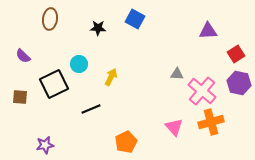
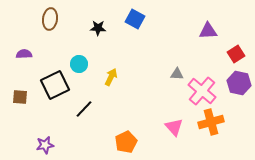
purple semicircle: moved 1 px right, 2 px up; rotated 133 degrees clockwise
black square: moved 1 px right, 1 px down
black line: moved 7 px left; rotated 24 degrees counterclockwise
